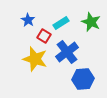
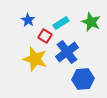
red square: moved 1 px right
